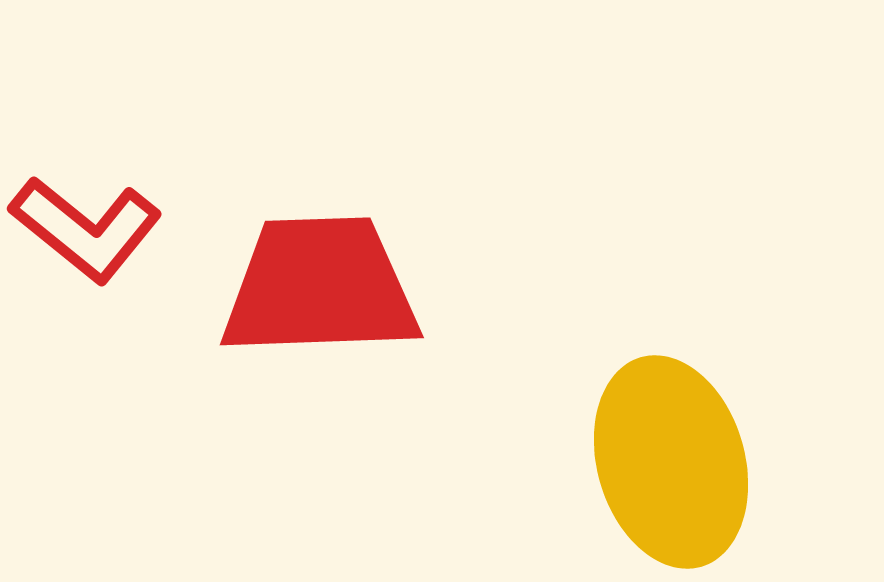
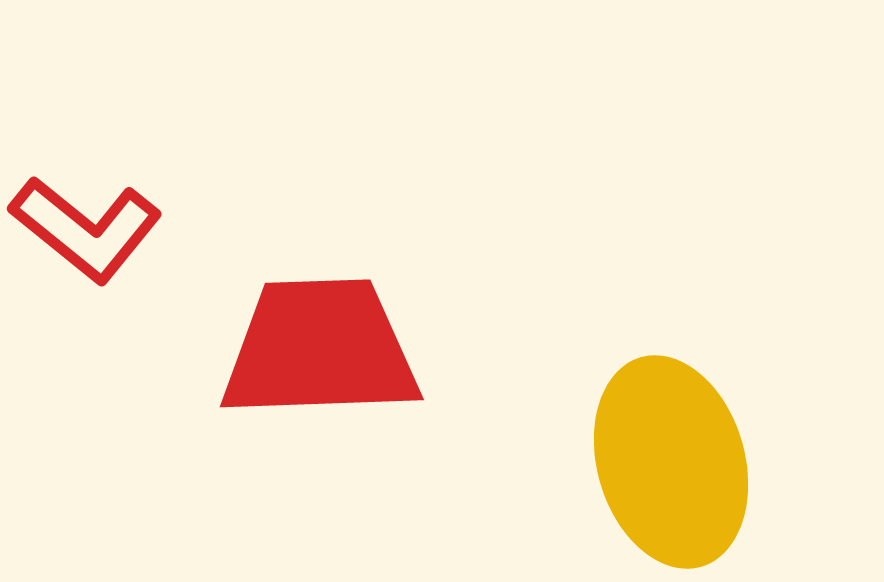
red trapezoid: moved 62 px down
